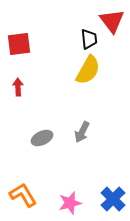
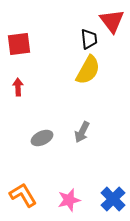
pink star: moved 1 px left, 3 px up
